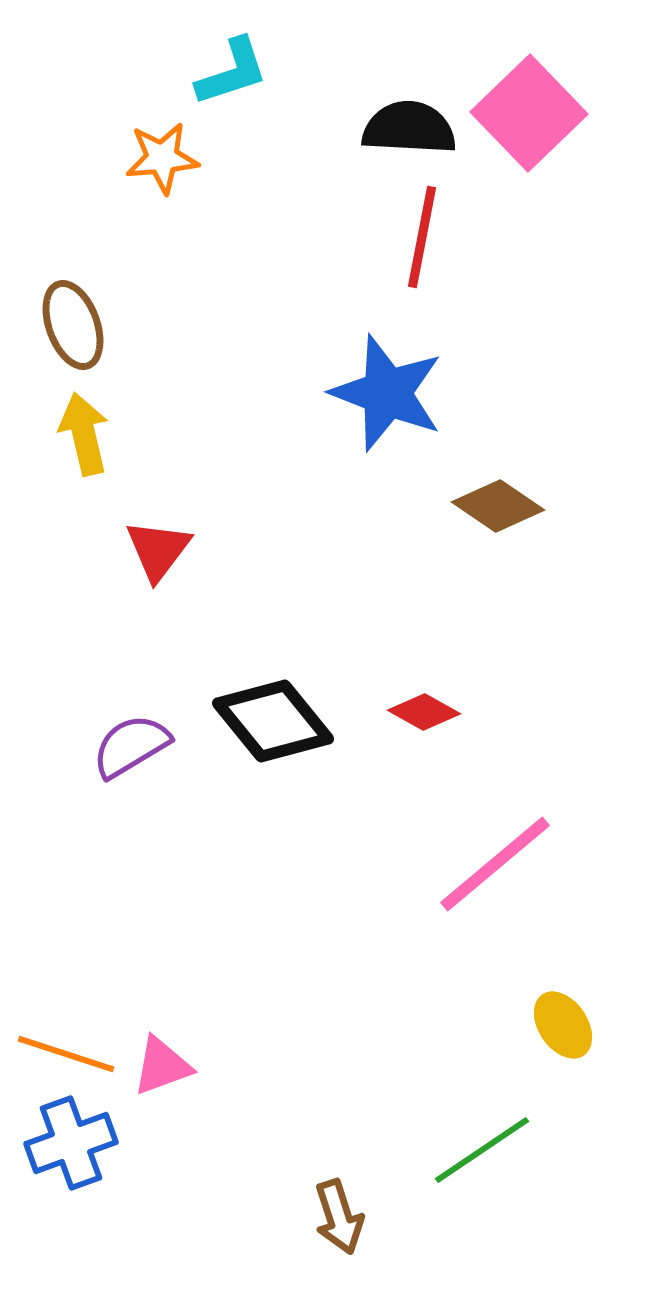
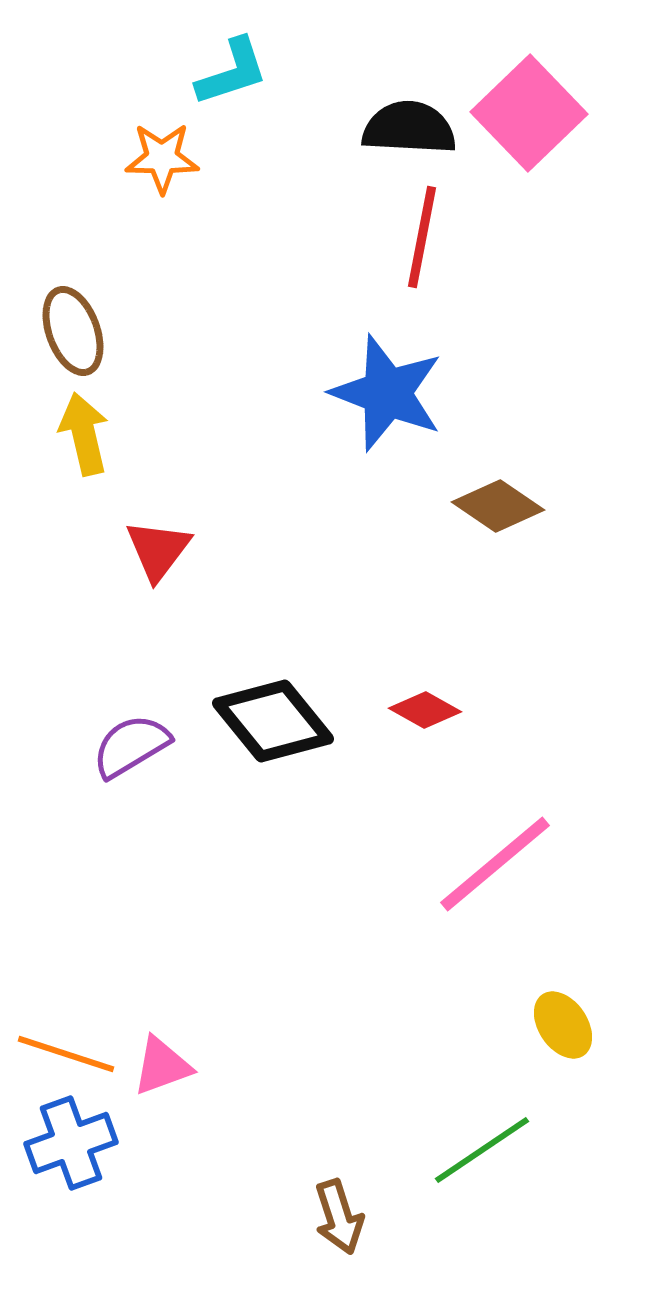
orange star: rotated 6 degrees clockwise
brown ellipse: moved 6 px down
red diamond: moved 1 px right, 2 px up
